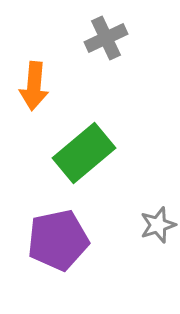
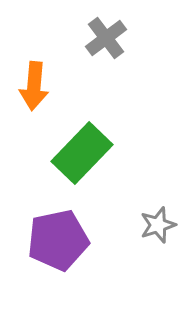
gray cross: rotated 12 degrees counterclockwise
green rectangle: moved 2 px left; rotated 6 degrees counterclockwise
